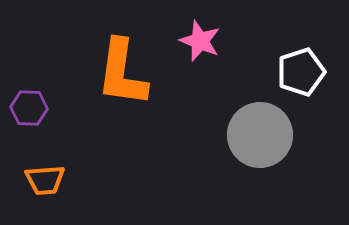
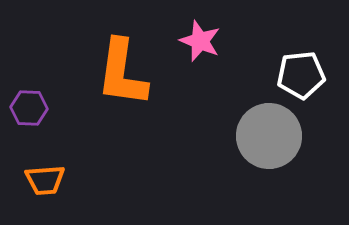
white pentagon: moved 3 px down; rotated 12 degrees clockwise
gray circle: moved 9 px right, 1 px down
